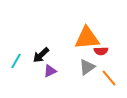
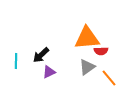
cyan line: rotated 28 degrees counterclockwise
purple triangle: moved 1 px left, 1 px down
